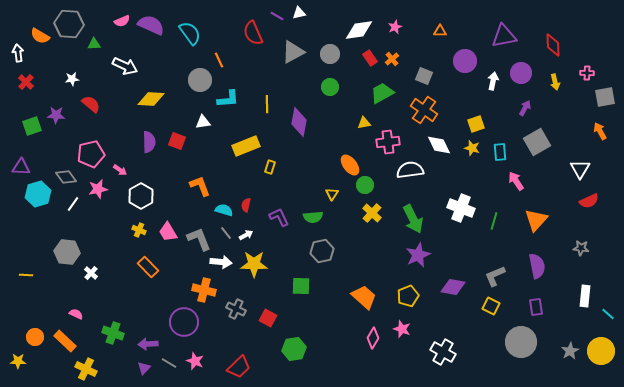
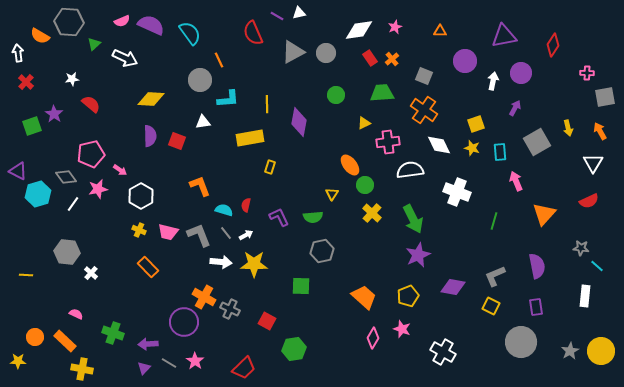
gray hexagon at (69, 24): moved 2 px up
green triangle at (94, 44): rotated 40 degrees counterclockwise
red diamond at (553, 45): rotated 35 degrees clockwise
gray circle at (330, 54): moved 4 px left, 1 px up
white arrow at (125, 66): moved 8 px up
yellow arrow at (555, 82): moved 13 px right, 46 px down
green circle at (330, 87): moved 6 px right, 8 px down
green trapezoid at (382, 93): rotated 25 degrees clockwise
purple arrow at (525, 108): moved 10 px left
purple star at (56, 115): moved 2 px left, 1 px up; rotated 30 degrees clockwise
yellow triangle at (364, 123): rotated 16 degrees counterclockwise
purple semicircle at (149, 142): moved 1 px right, 6 px up
yellow rectangle at (246, 146): moved 4 px right, 8 px up; rotated 12 degrees clockwise
purple triangle at (21, 167): moved 3 px left, 4 px down; rotated 24 degrees clockwise
white triangle at (580, 169): moved 13 px right, 6 px up
pink arrow at (516, 181): rotated 12 degrees clockwise
white cross at (461, 208): moved 4 px left, 16 px up
orange triangle at (536, 220): moved 8 px right, 6 px up
pink trapezoid at (168, 232): rotated 45 degrees counterclockwise
gray L-shape at (199, 239): moved 4 px up
orange cross at (204, 290): moved 7 px down; rotated 15 degrees clockwise
gray cross at (236, 309): moved 6 px left
cyan line at (608, 314): moved 11 px left, 48 px up
red square at (268, 318): moved 1 px left, 3 px down
pink star at (195, 361): rotated 12 degrees clockwise
red trapezoid at (239, 367): moved 5 px right, 1 px down
yellow cross at (86, 369): moved 4 px left; rotated 15 degrees counterclockwise
